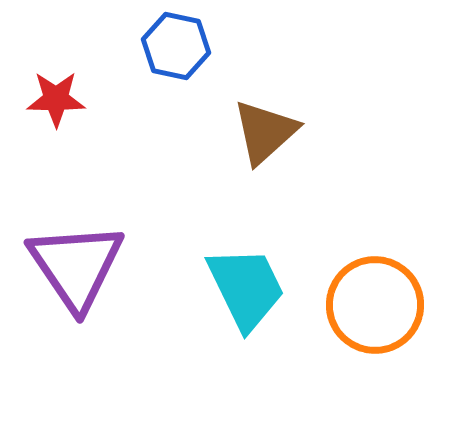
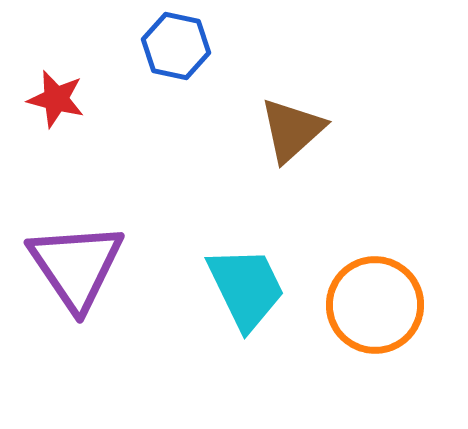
red star: rotated 14 degrees clockwise
brown triangle: moved 27 px right, 2 px up
